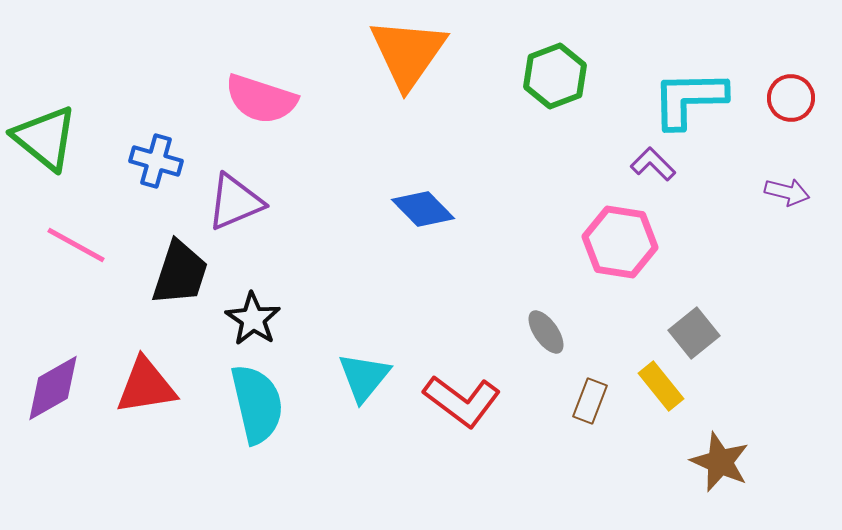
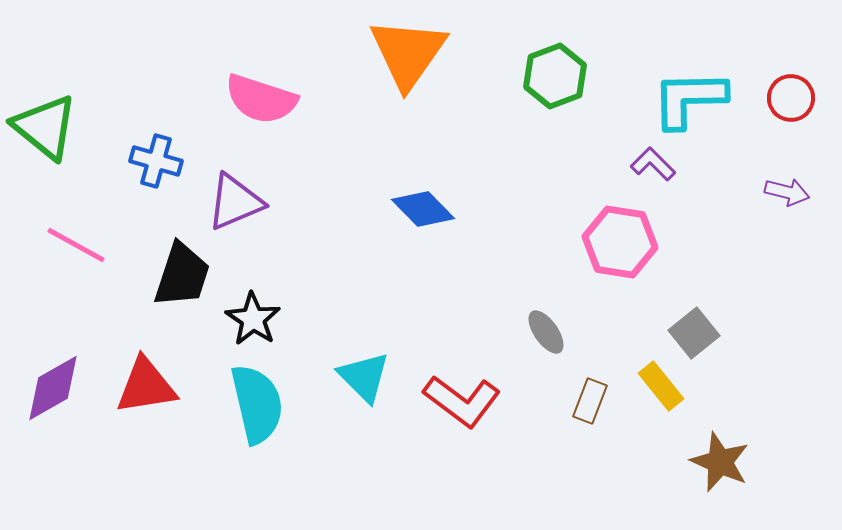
green triangle: moved 11 px up
black trapezoid: moved 2 px right, 2 px down
cyan triangle: rotated 24 degrees counterclockwise
